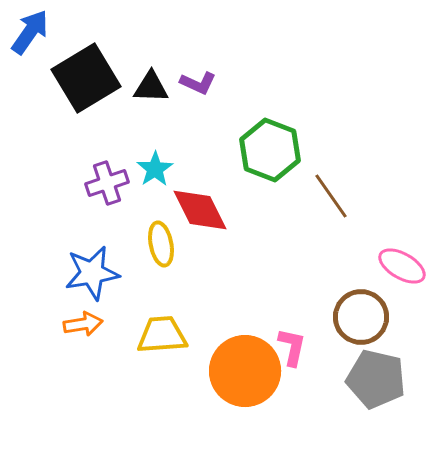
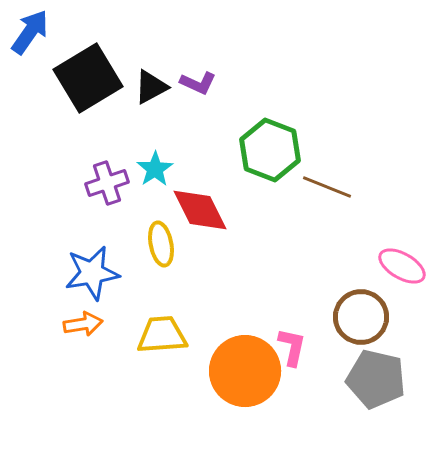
black square: moved 2 px right
black triangle: rotated 30 degrees counterclockwise
brown line: moved 4 px left, 9 px up; rotated 33 degrees counterclockwise
